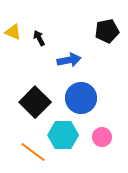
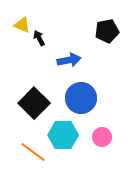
yellow triangle: moved 9 px right, 7 px up
black square: moved 1 px left, 1 px down
